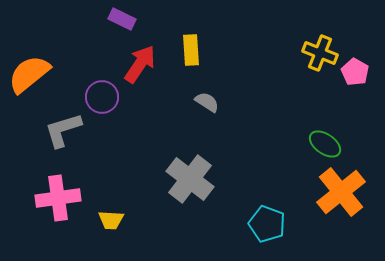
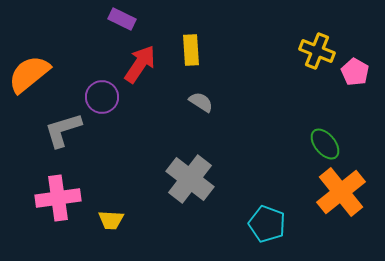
yellow cross: moved 3 px left, 2 px up
gray semicircle: moved 6 px left
green ellipse: rotated 16 degrees clockwise
